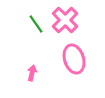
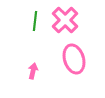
green line: moved 1 px left, 3 px up; rotated 42 degrees clockwise
pink arrow: moved 1 px right, 2 px up
